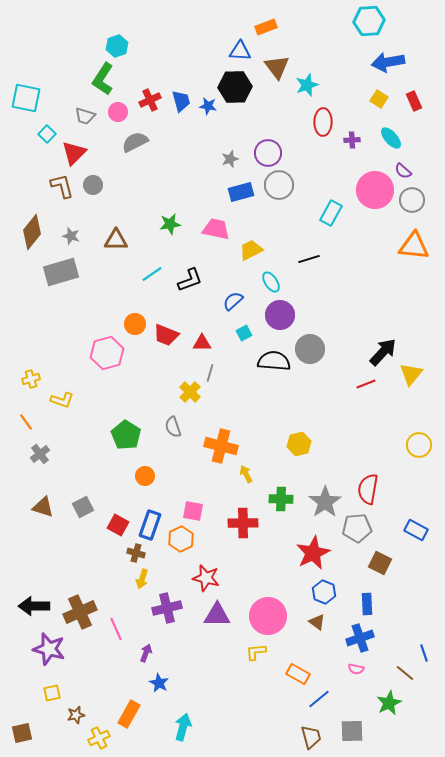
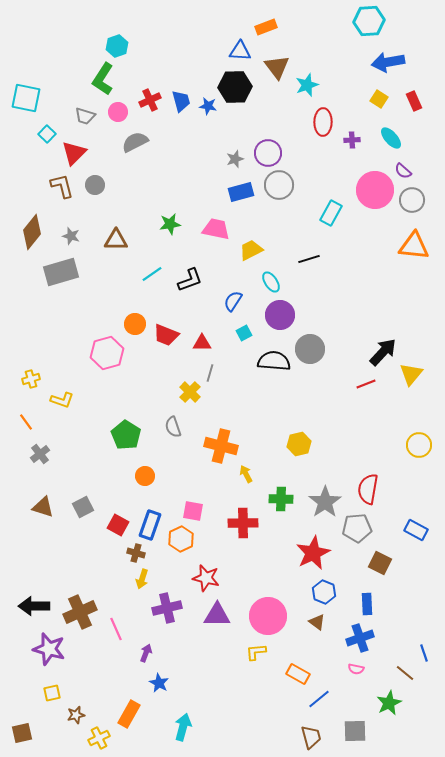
gray star at (230, 159): moved 5 px right
gray circle at (93, 185): moved 2 px right
blue semicircle at (233, 301): rotated 15 degrees counterclockwise
gray square at (352, 731): moved 3 px right
